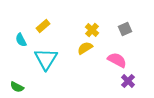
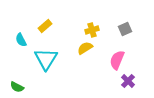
yellow rectangle: moved 2 px right
yellow cross: rotated 32 degrees clockwise
pink semicircle: rotated 96 degrees counterclockwise
